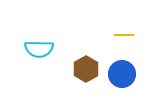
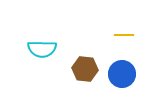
cyan semicircle: moved 3 px right
brown hexagon: moved 1 px left; rotated 25 degrees counterclockwise
